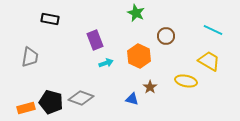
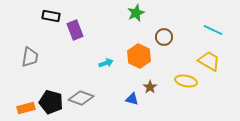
green star: rotated 24 degrees clockwise
black rectangle: moved 1 px right, 3 px up
brown circle: moved 2 px left, 1 px down
purple rectangle: moved 20 px left, 10 px up
